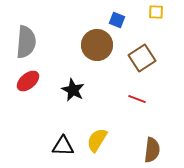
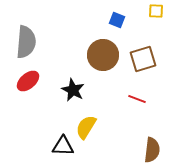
yellow square: moved 1 px up
brown circle: moved 6 px right, 10 px down
brown square: moved 1 px right, 1 px down; rotated 16 degrees clockwise
yellow semicircle: moved 11 px left, 13 px up
